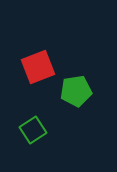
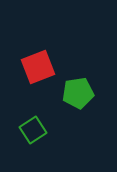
green pentagon: moved 2 px right, 2 px down
